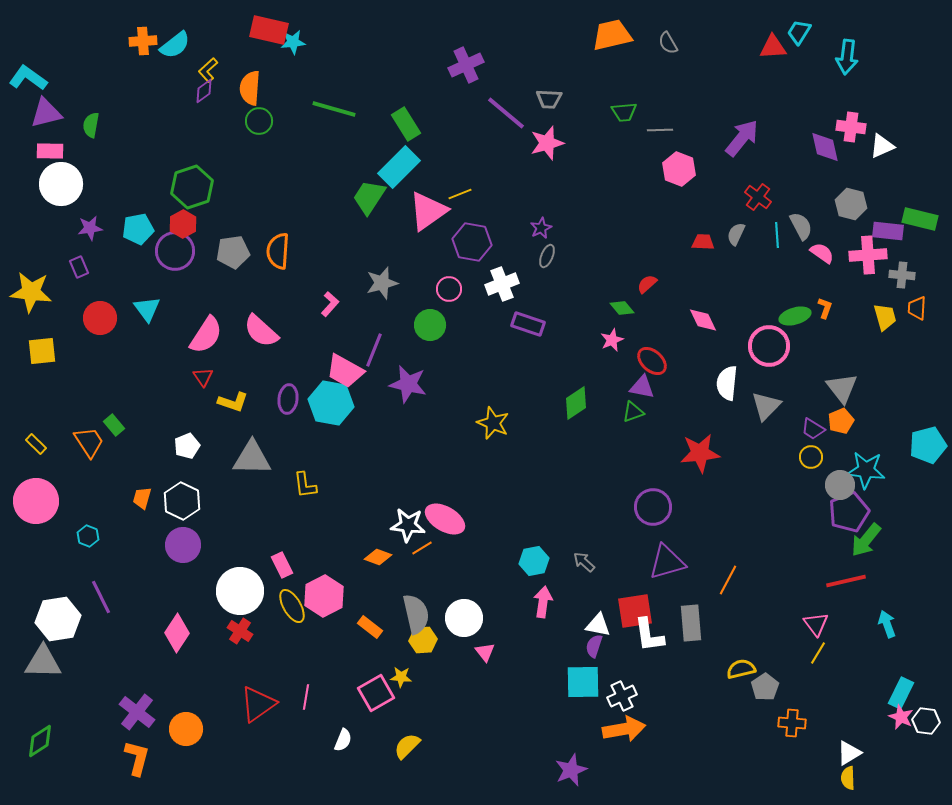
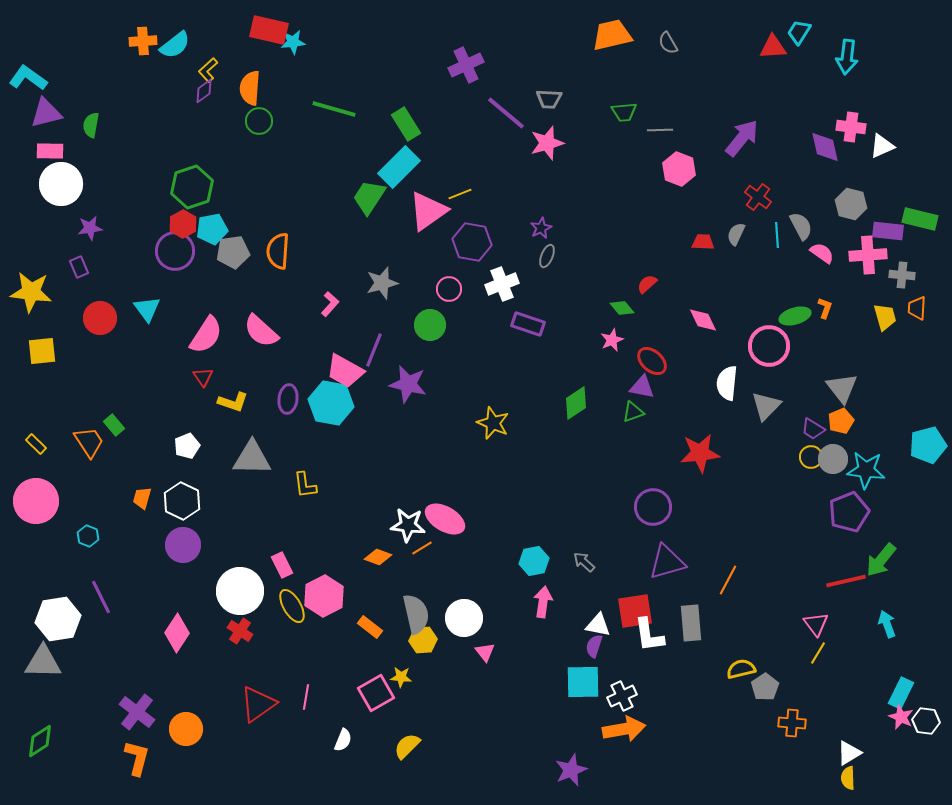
cyan pentagon at (138, 229): moved 74 px right
gray circle at (840, 485): moved 7 px left, 26 px up
green arrow at (866, 540): moved 15 px right, 20 px down
